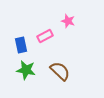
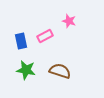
pink star: moved 1 px right
blue rectangle: moved 4 px up
brown semicircle: rotated 25 degrees counterclockwise
